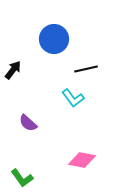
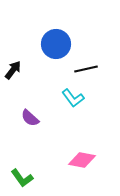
blue circle: moved 2 px right, 5 px down
purple semicircle: moved 2 px right, 5 px up
